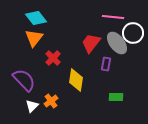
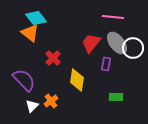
white circle: moved 15 px down
orange triangle: moved 4 px left, 5 px up; rotated 30 degrees counterclockwise
yellow diamond: moved 1 px right
